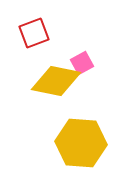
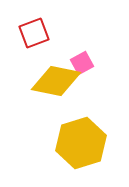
yellow hexagon: rotated 21 degrees counterclockwise
